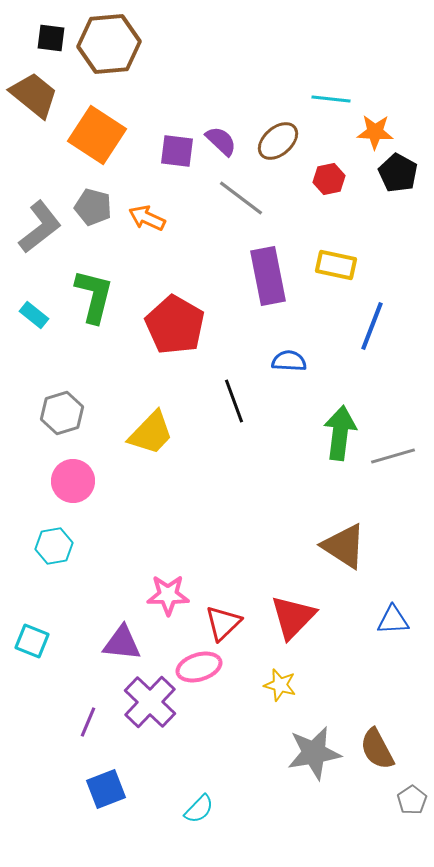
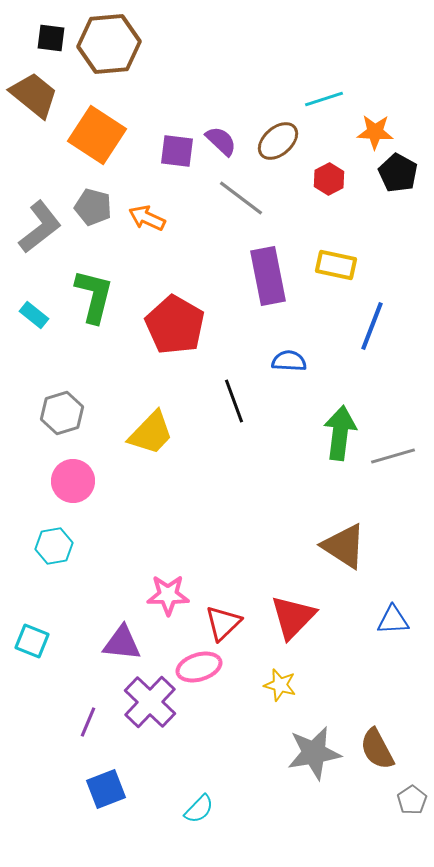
cyan line at (331, 99): moved 7 px left; rotated 24 degrees counterclockwise
red hexagon at (329, 179): rotated 16 degrees counterclockwise
